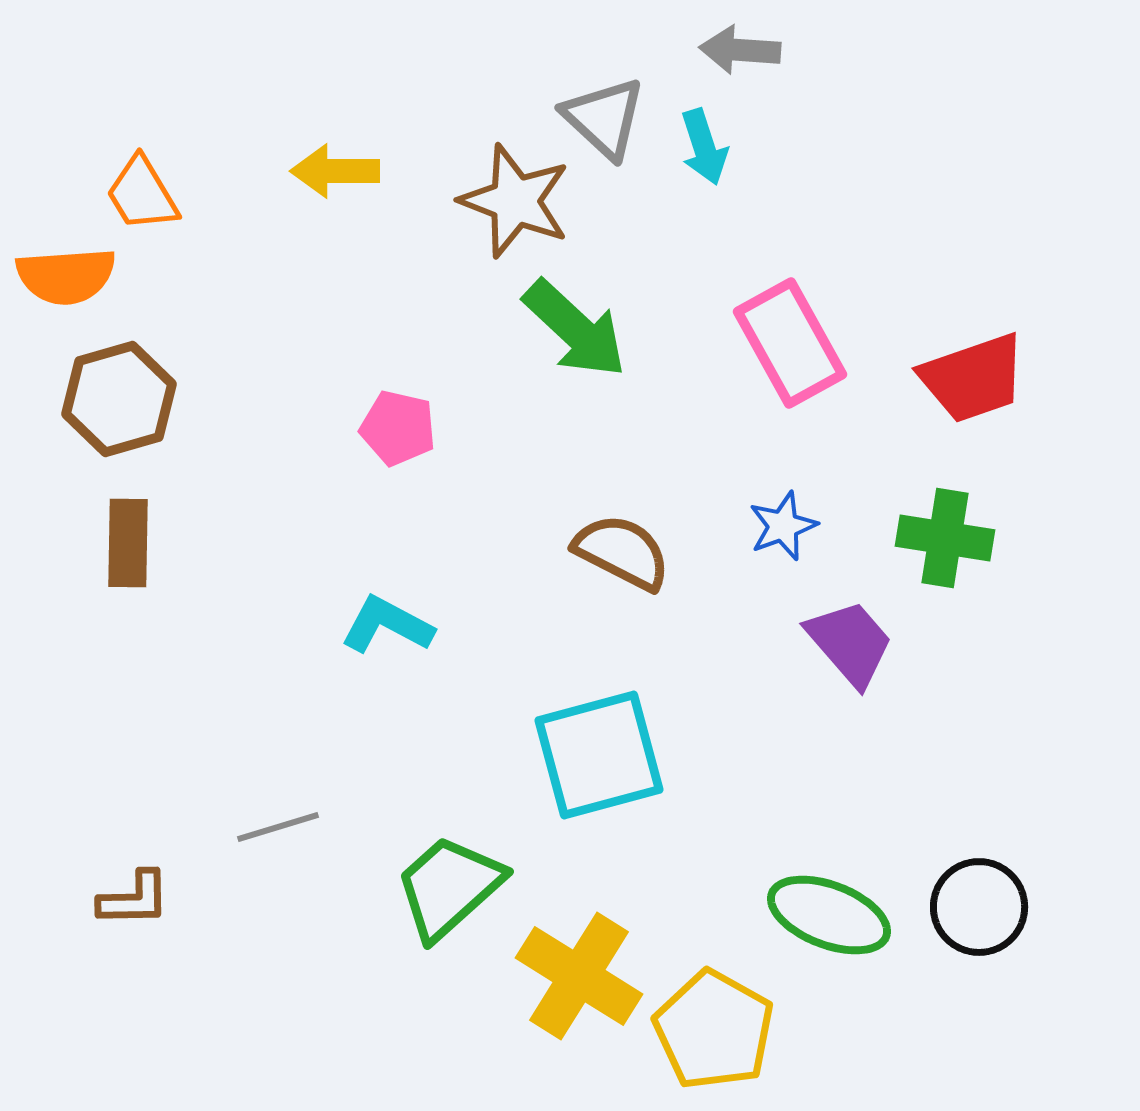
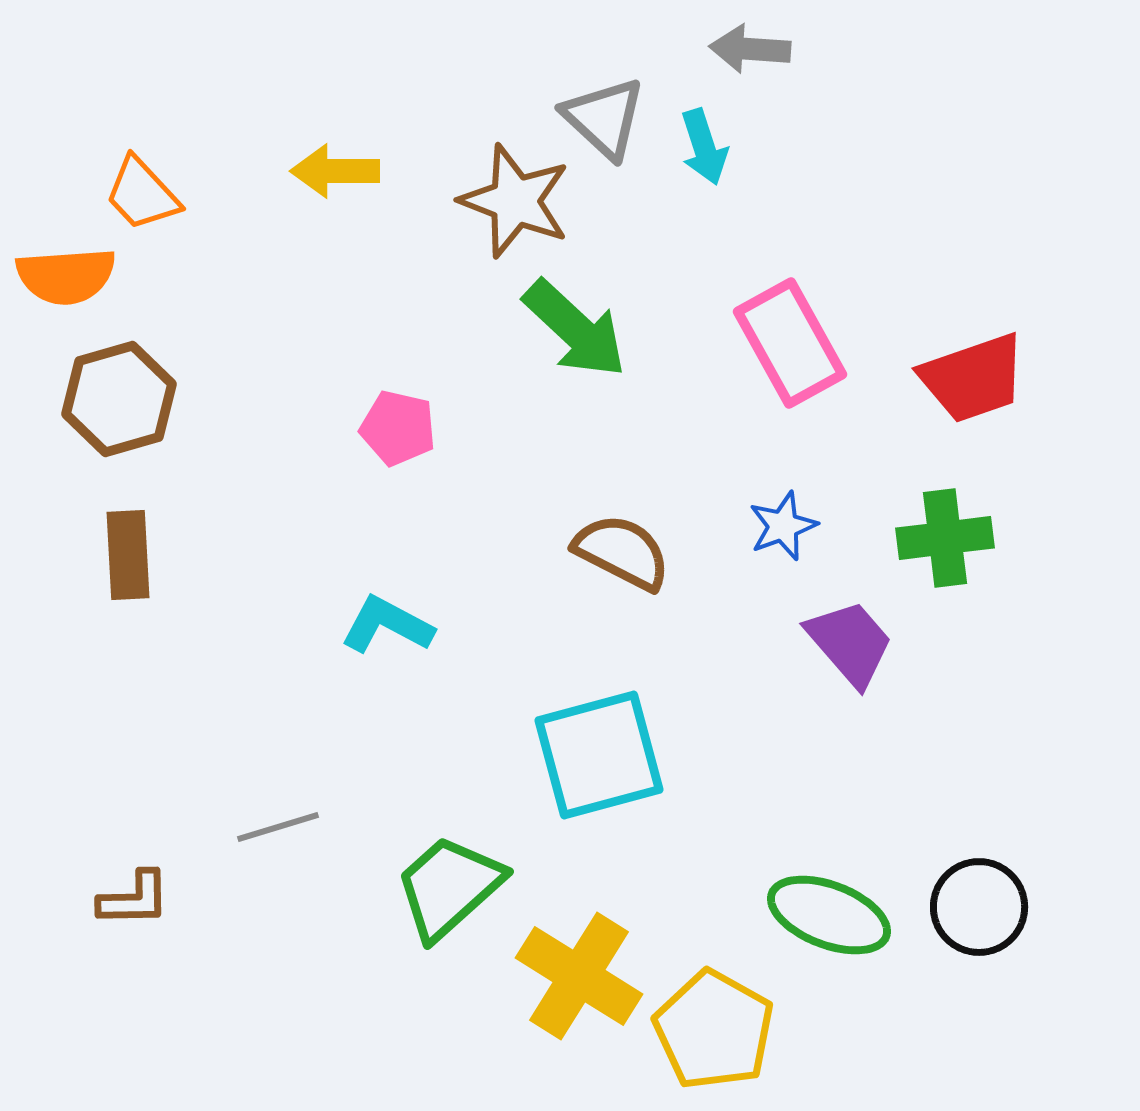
gray arrow: moved 10 px right, 1 px up
orange trapezoid: rotated 12 degrees counterclockwise
green cross: rotated 16 degrees counterclockwise
brown rectangle: moved 12 px down; rotated 4 degrees counterclockwise
